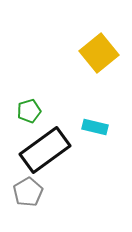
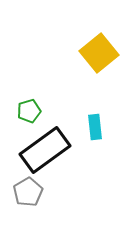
cyan rectangle: rotated 70 degrees clockwise
